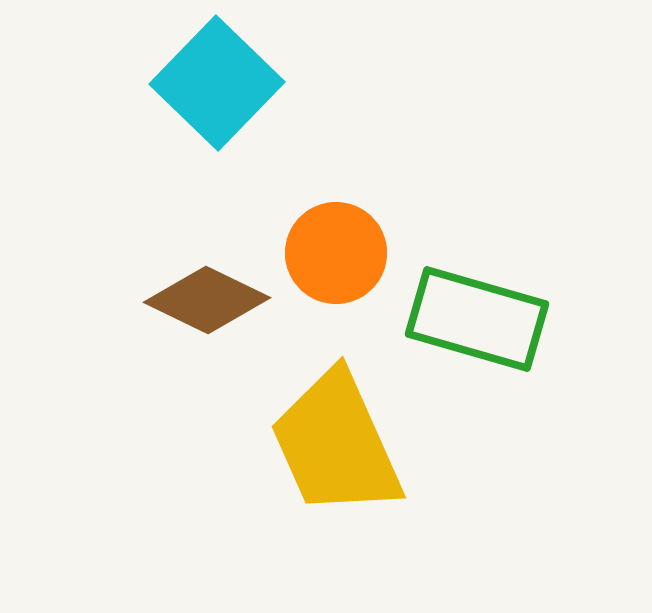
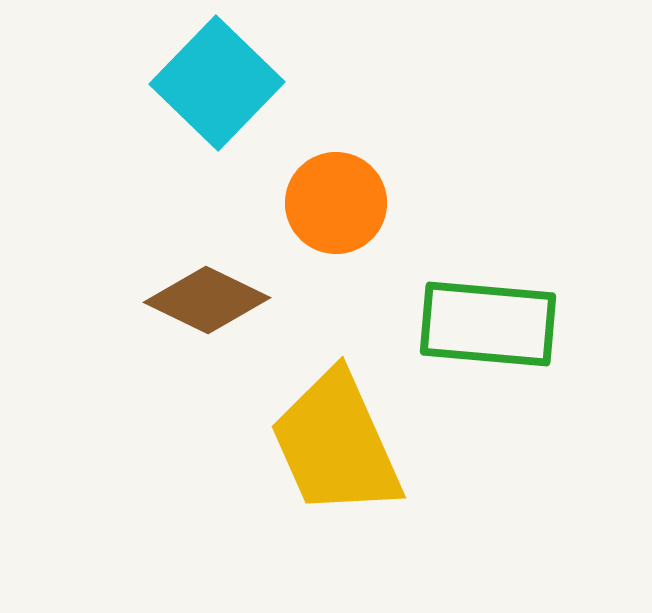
orange circle: moved 50 px up
green rectangle: moved 11 px right, 5 px down; rotated 11 degrees counterclockwise
